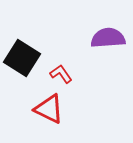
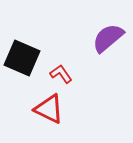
purple semicircle: rotated 36 degrees counterclockwise
black square: rotated 9 degrees counterclockwise
